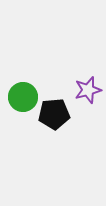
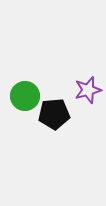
green circle: moved 2 px right, 1 px up
